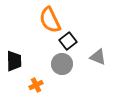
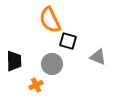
black square: rotated 36 degrees counterclockwise
gray circle: moved 10 px left
